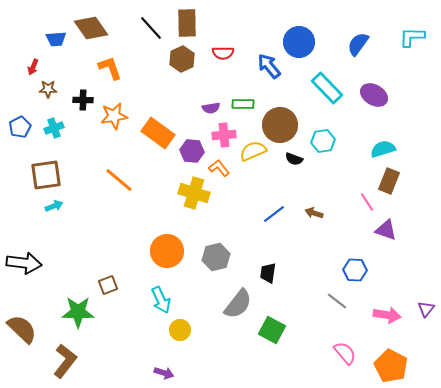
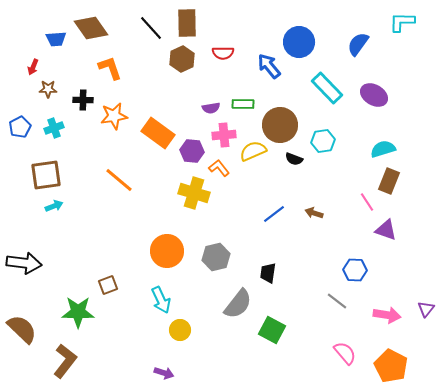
cyan L-shape at (412, 37): moved 10 px left, 15 px up
